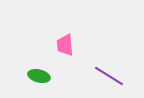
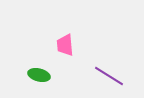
green ellipse: moved 1 px up
